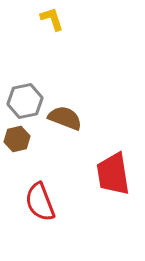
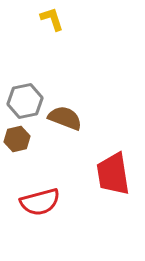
red semicircle: rotated 84 degrees counterclockwise
